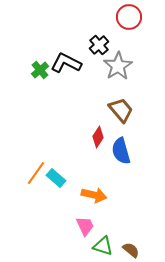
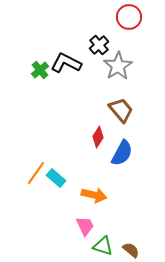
blue semicircle: moved 1 px right, 2 px down; rotated 136 degrees counterclockwise
